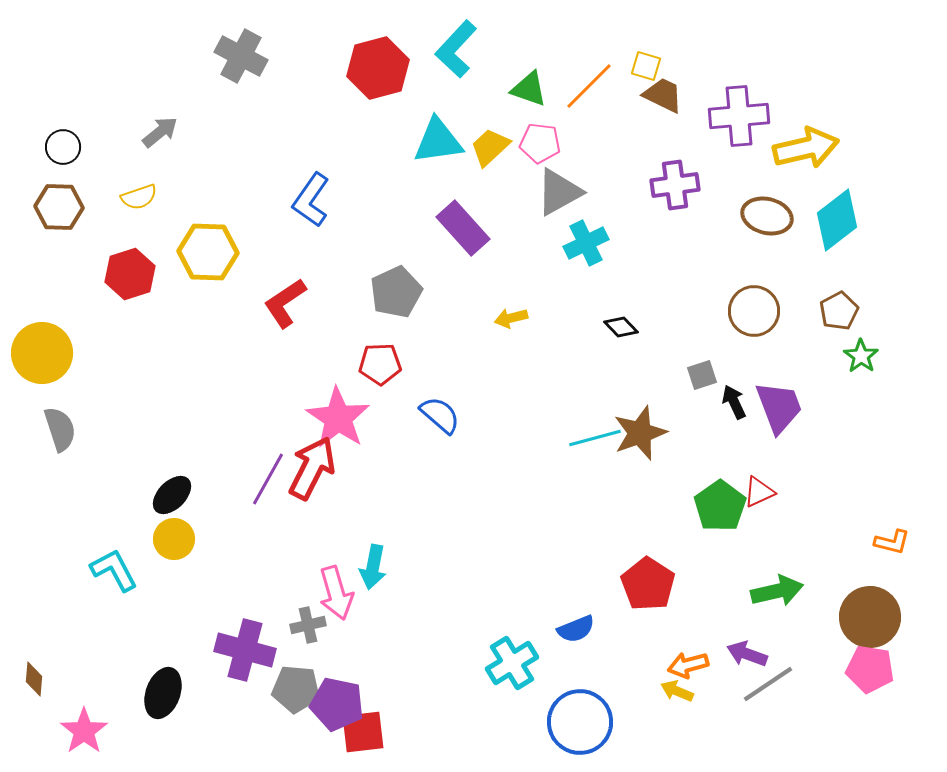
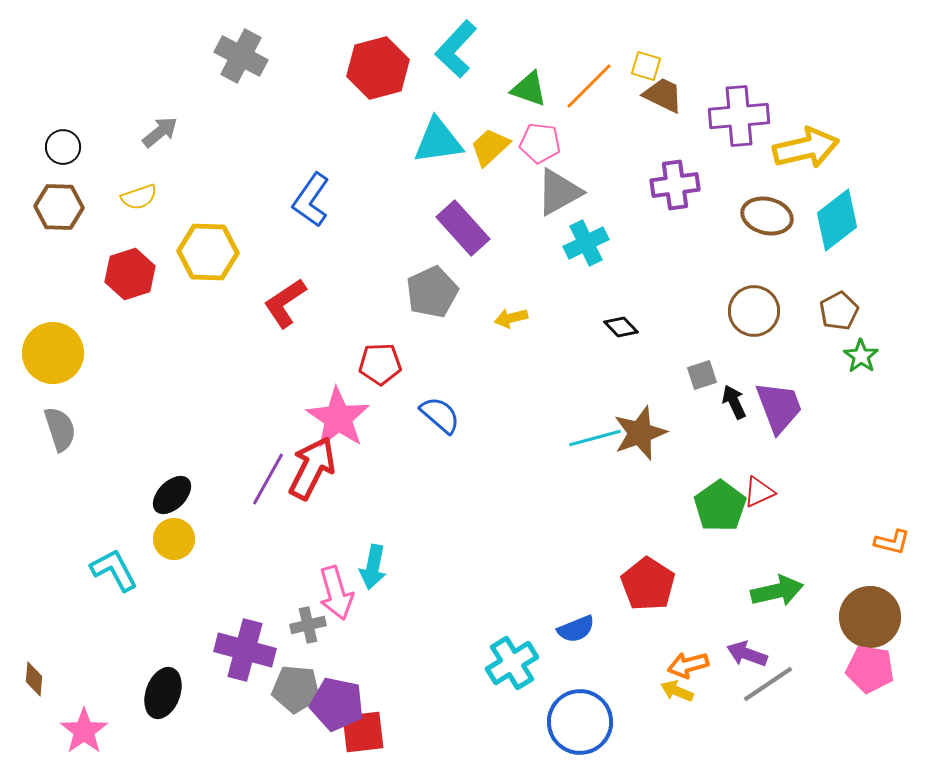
gray pentagon at (396, 292): moved 36 px right
yellow circle at (42, 353): moved 11 px right
